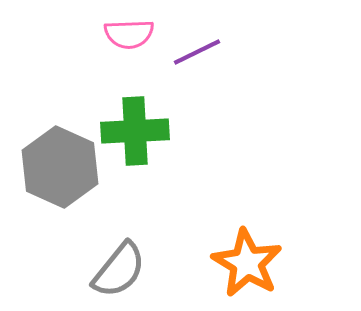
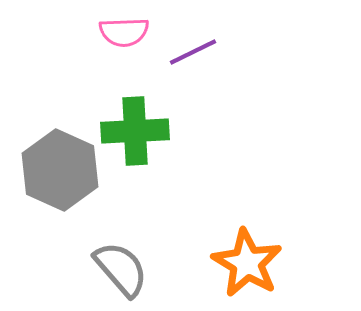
pink semicircle: moved 5 px left, 2 px up
purple line: moved 4 px left
gray hexagon: moved 3 px down
gray semicircle: moved 2 px right, 1 px up; rotated 80 degrees counterclockwise
